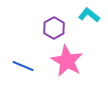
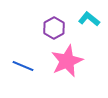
cyan L-shape: moved 4 px down
pink star: rotated 20 degrees clockwise
